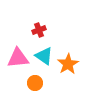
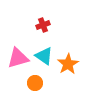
red cross: moved 4 px right, 5 px up
pink triangle: rotated 10 degrees counterclockwise
